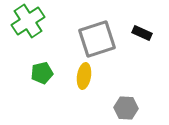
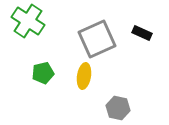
green cross: rotated 24 degrees counterclockwise
gray square: rotated 6 degrees counterclockwise
green pentagon: moved 1 px right
gray hexagon: moved 8 px left; rotated 10 degrees clockwise
